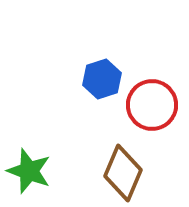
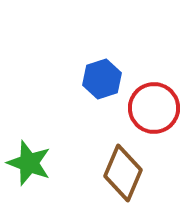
red circle: moved 2 px right, 3 px down
green star: moved 8 px up
